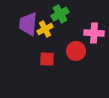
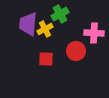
red square: moved 1 px left
